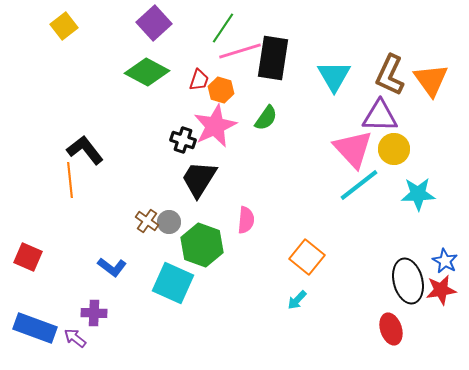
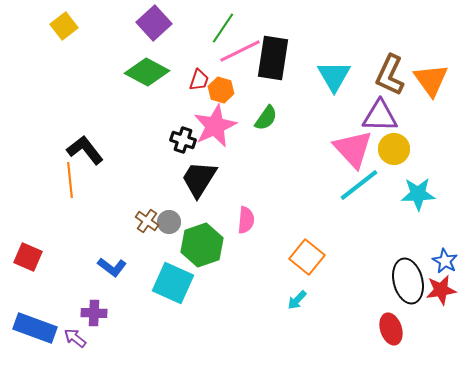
pink line: rotated 9 degrees counterclockwise
green hexagon: rotated 21 degrees clockwise
